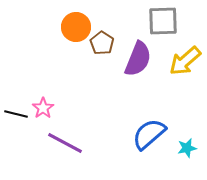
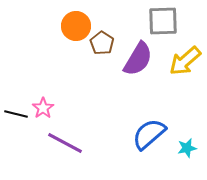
orange circle: moved 1 px up
purple semicircle: rotated 9 degrees clockwise
